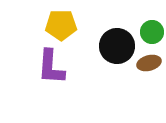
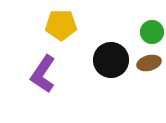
black circle: moved 6 px left, 14 px down
purple L-shape: moved 8 px left, 7 px down; rotated 30 degrees clockwise
